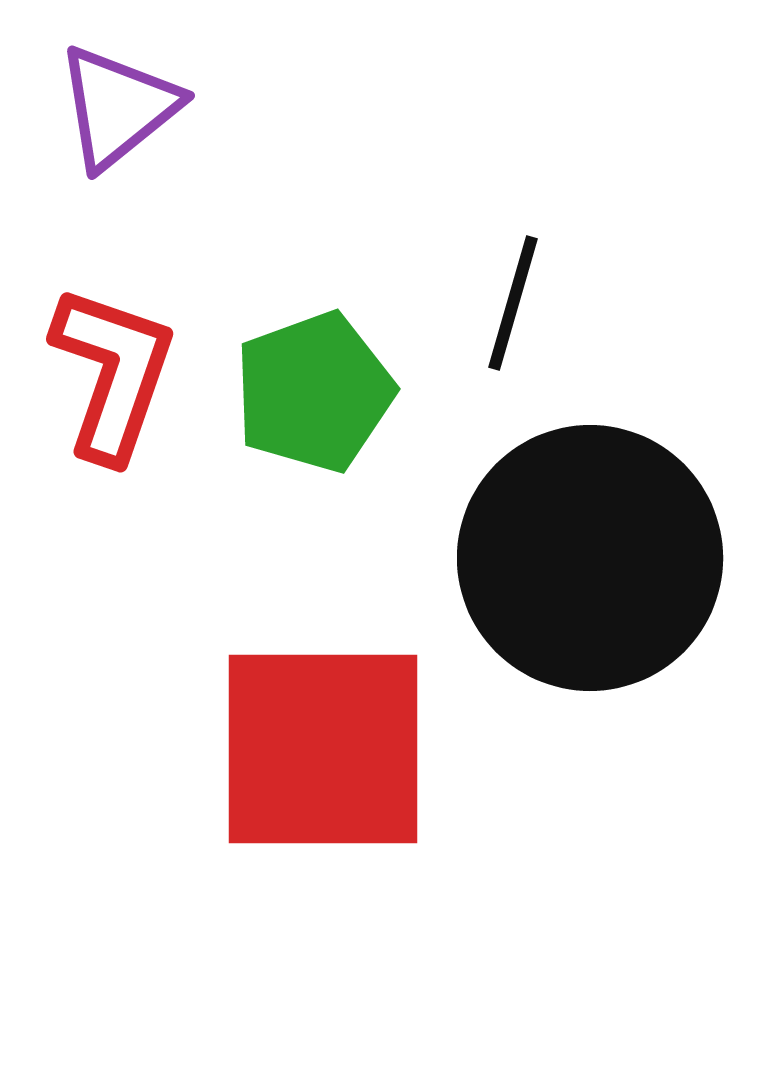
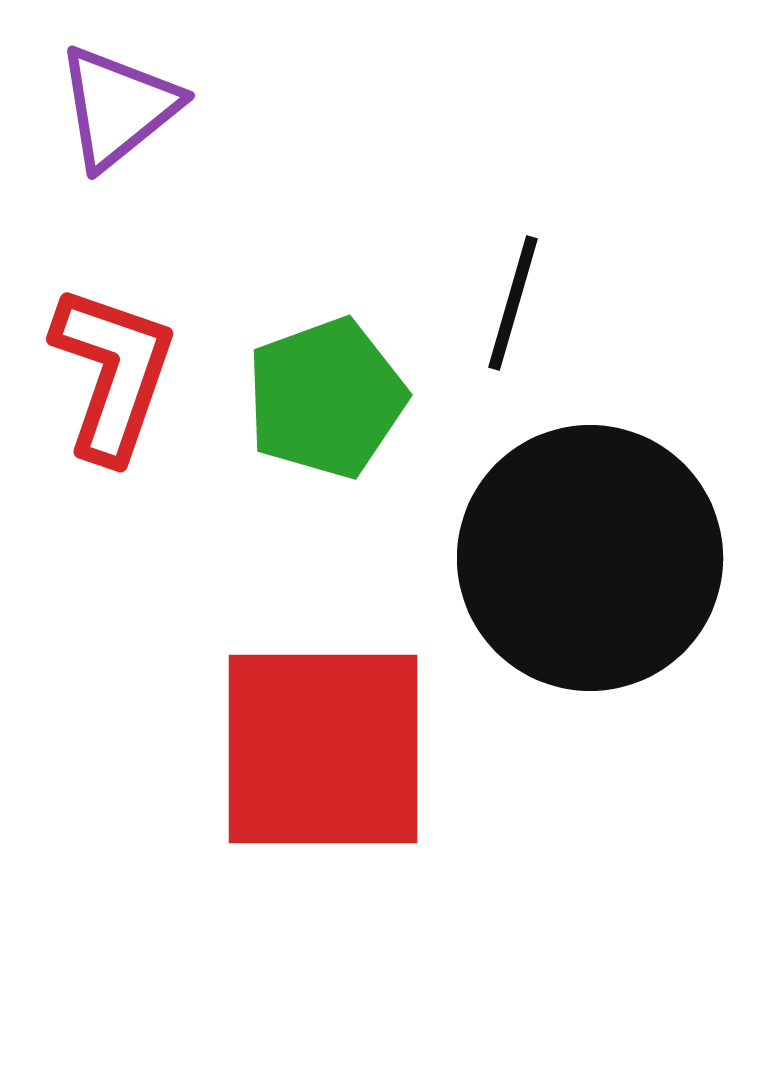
green pentagon: moved 12 px right, 6 px down
